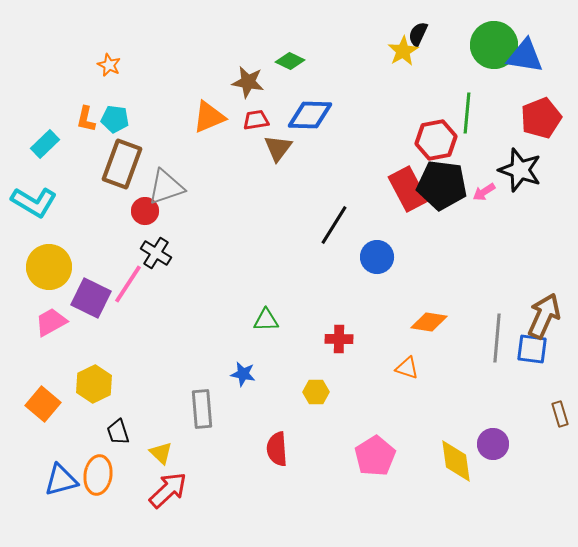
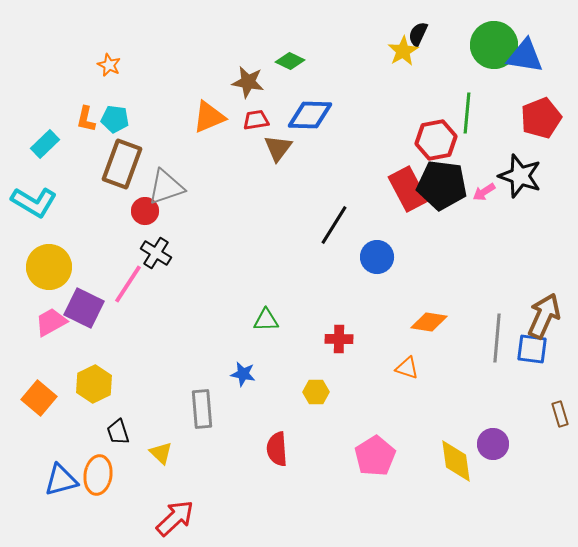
black star at (520, 170): moved 6 px down
purple square at (91, 298): moved 7 px left, 10 px down
orange square at (43, 404): moved 4 px left, 6 px up
red arrow at (168, 490): moved 7 px right, 28 px down
